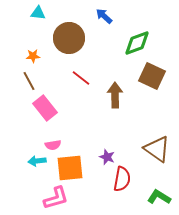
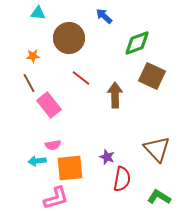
brown line: moved 2 px down
pink rectangle: moved 4 px right, 3 px up
brown triangle: rotated 12 degrees clockwise
